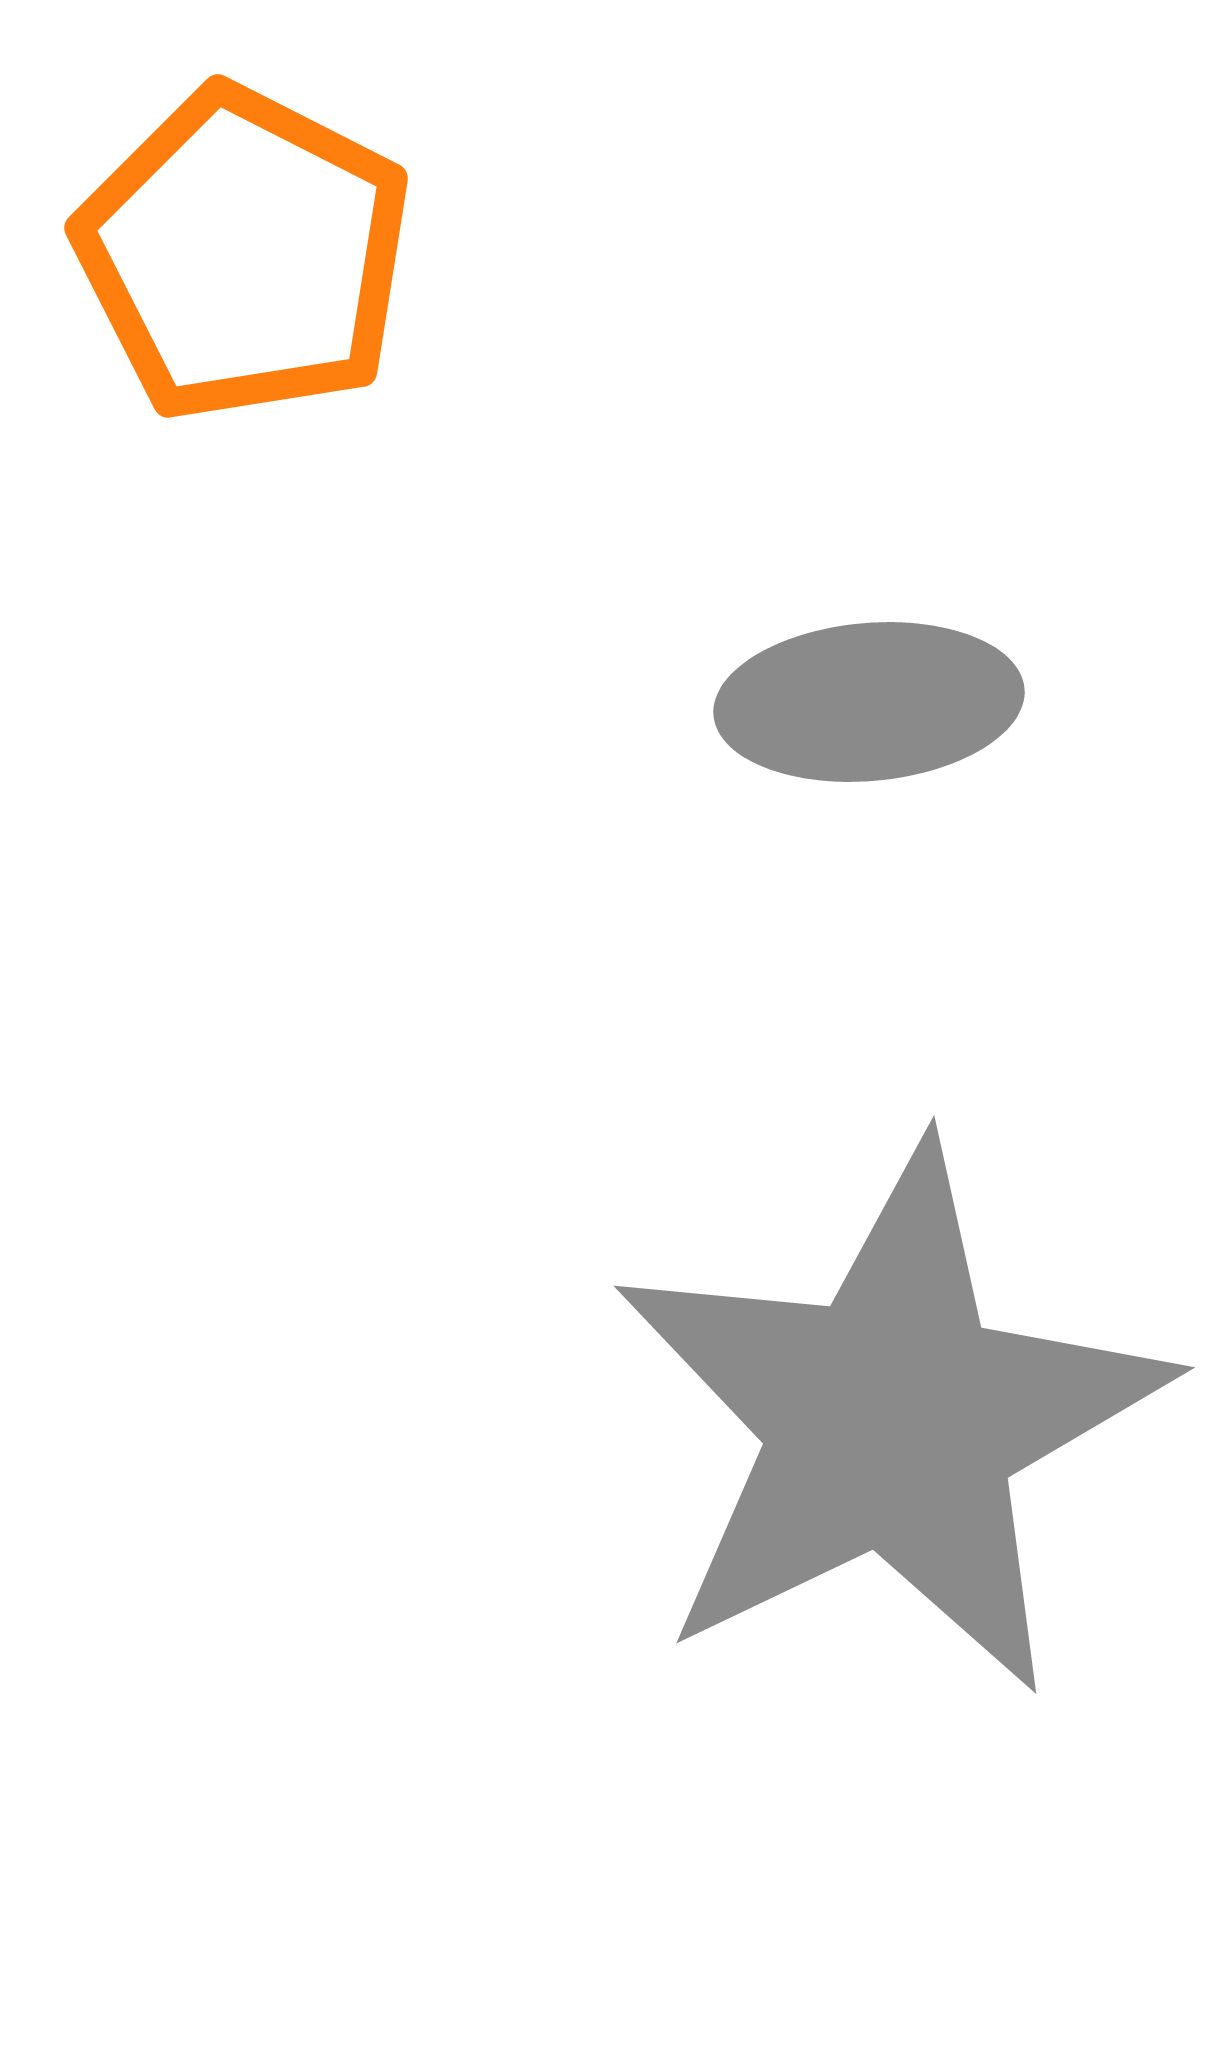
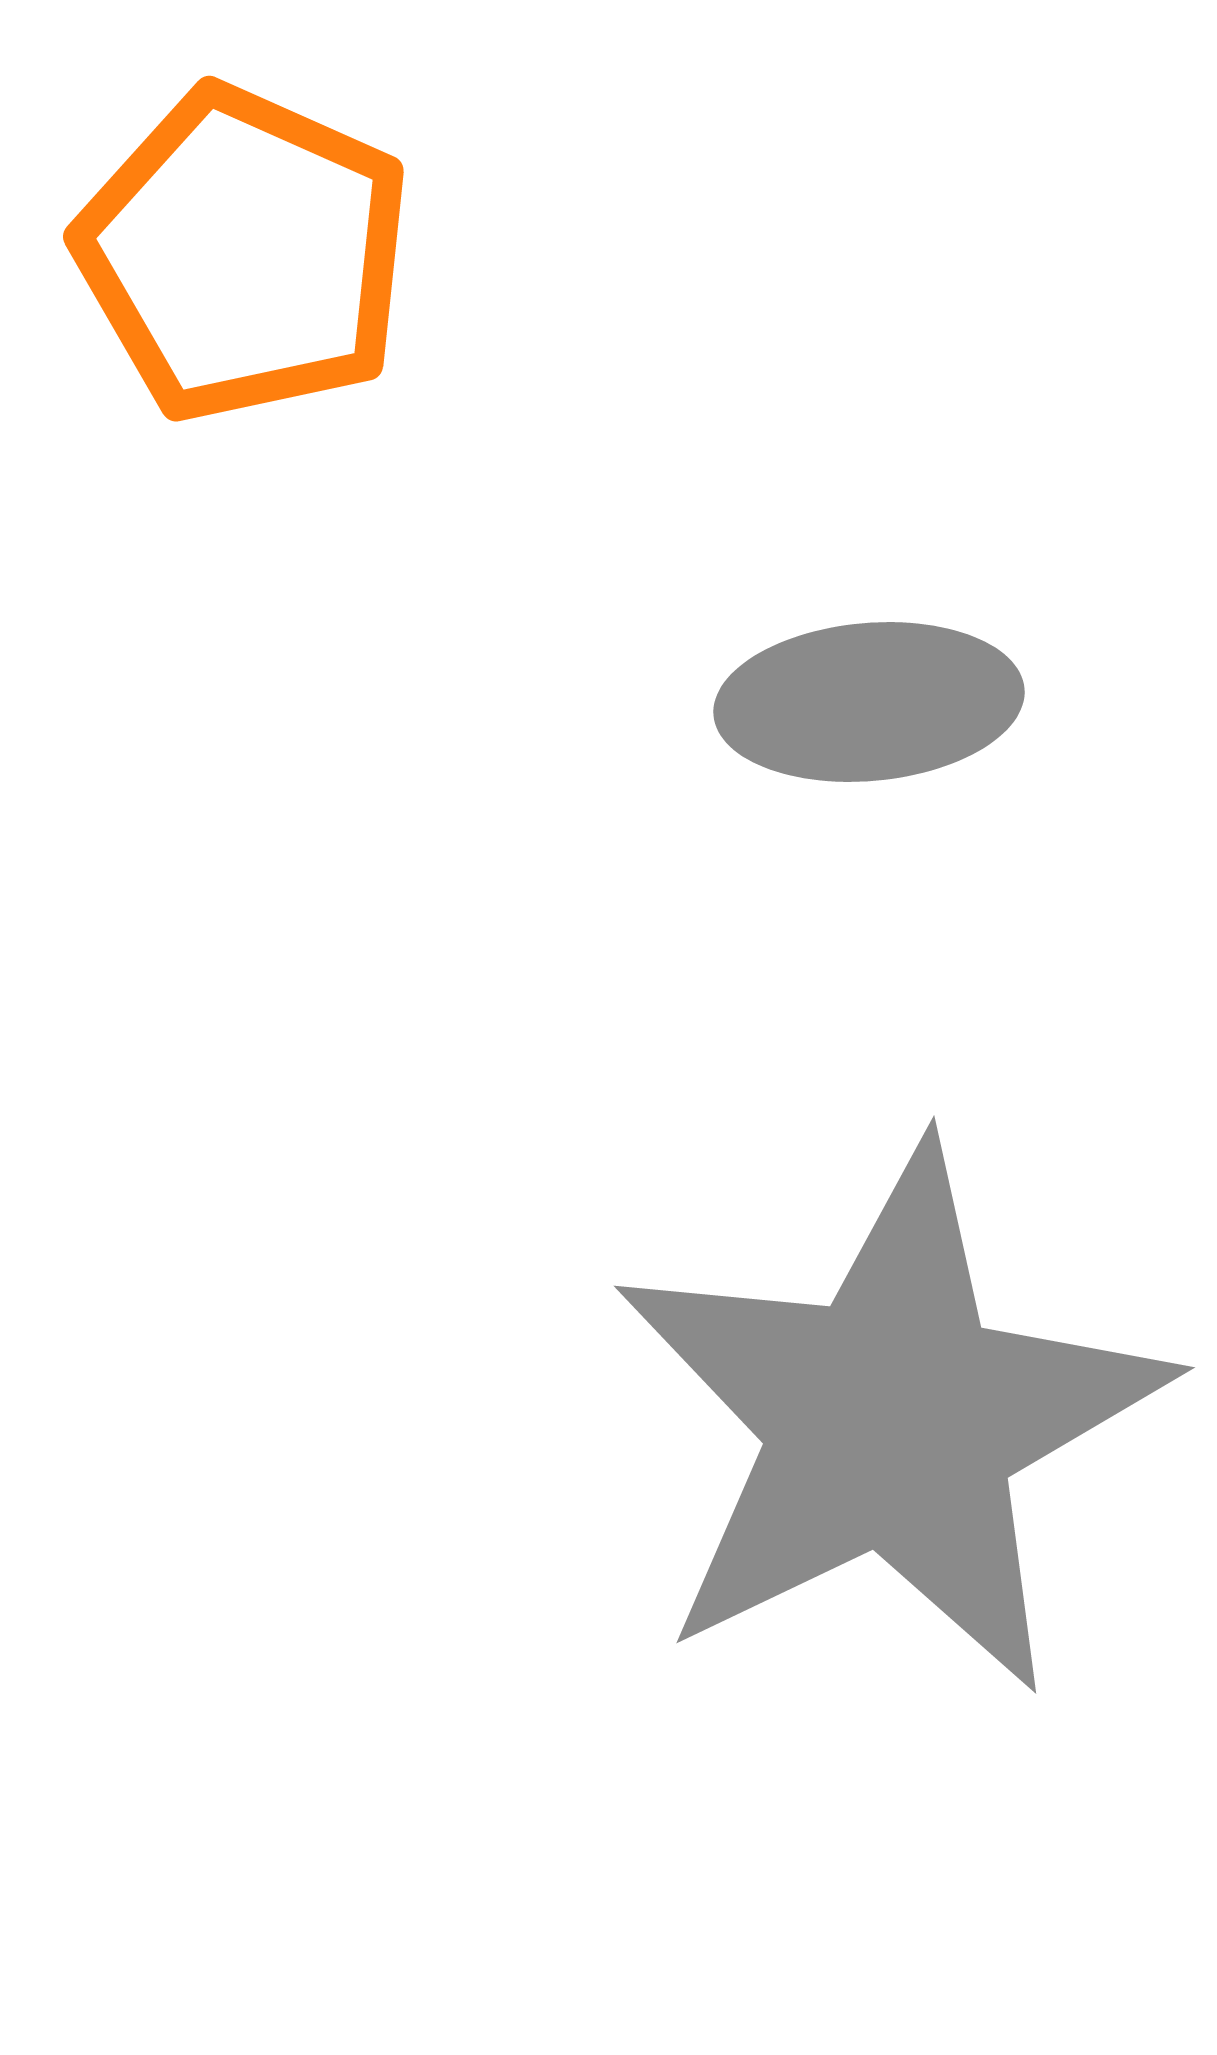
orange pentagon: rotated 3 degrees counterclockwise
